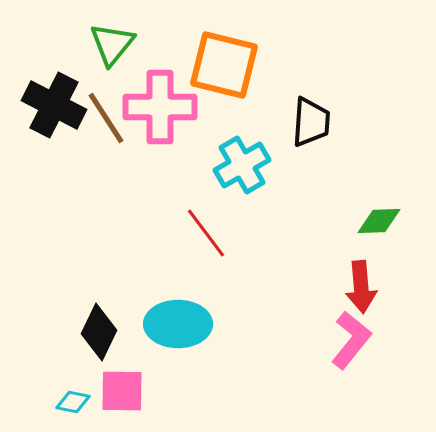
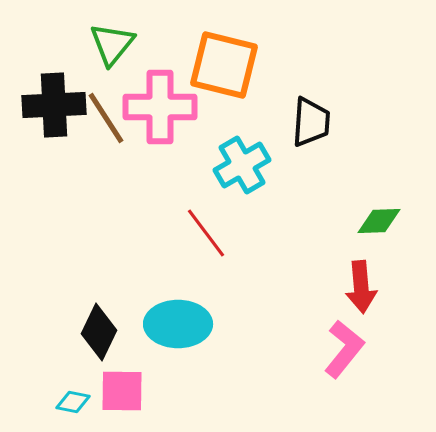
black cross: rotated 30 degrees counterclockwise
pink L-shape: moved 7 px left, 9 px down
